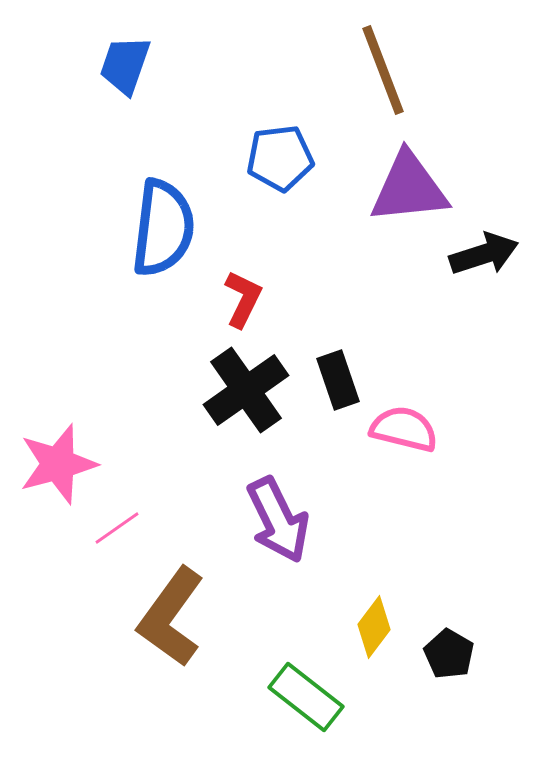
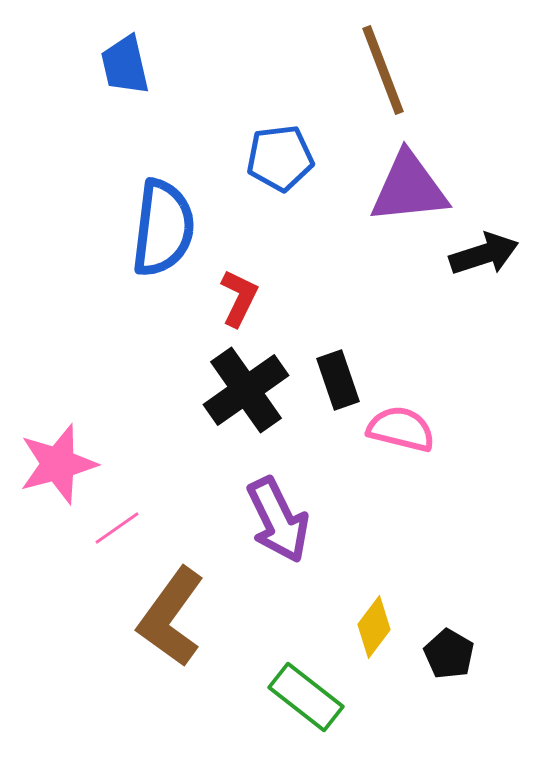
blue trapezoid: rotated 32 degrees counterclockwise
red L-shape: moved 4 px left, 1 px up
pink semicircle: moved 3 px left
